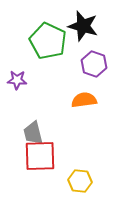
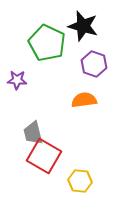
green pentagon: moved 1 px left, 2 px down
red square: moved 4 px right; rotated 32 degrees clockwise
